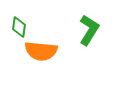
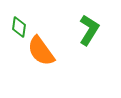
orange semicircle: rotated 48 degrees clockwise
